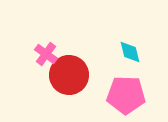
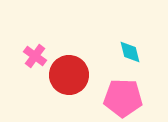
pink cross: moved 11 px left, 2 px down
pink pentagon: moved 3 px left, 3 px down
